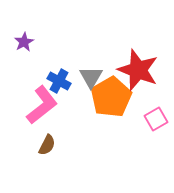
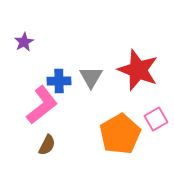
blue cross: rotated 30 degrees counterclockwise
orange pentagon: moved 9 px right, 37 px down
